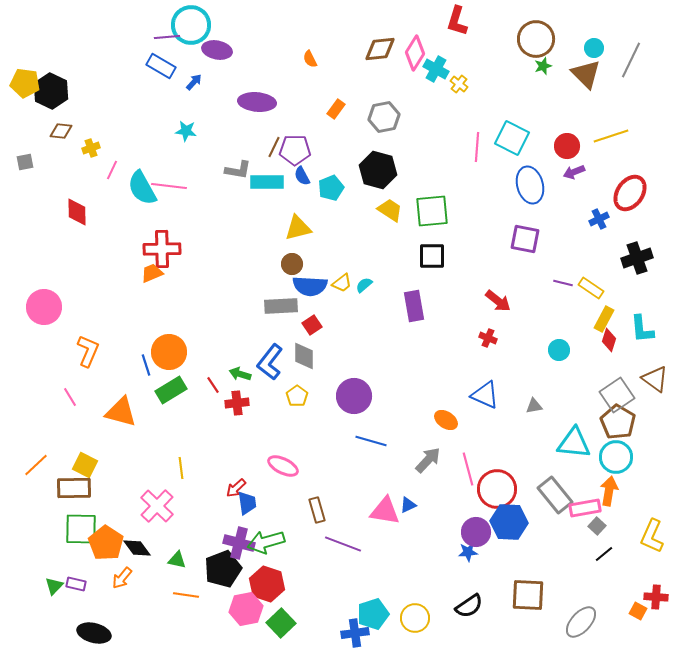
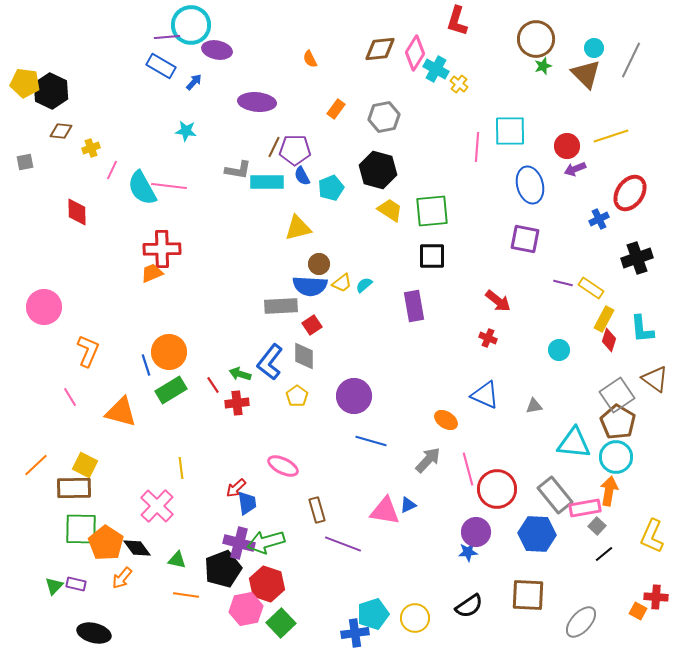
cyan square at (512, 138): moved 2 px left, 7 px up; rotated 28 degrees counterclockwise
purple arrow at (574, 172): moved 1 px right, 3 px up
brown circle at (292, 264): moved 27 px right
blue hexagon at (509, 522): moved 28 px right, 12 px down
